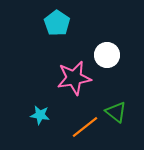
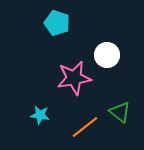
cyan pentagon: rotated 15 degrees counterclockwise
green triangle: moved 4 px right
